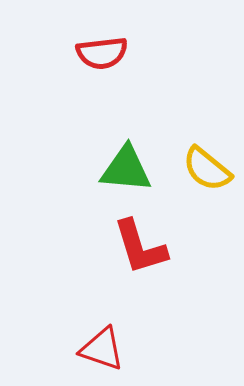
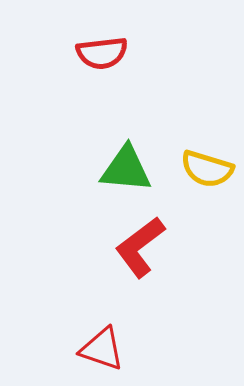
yellow semicircle: rotated 22 degrees counterclockwise
red L-shape: rotated 70 degrees clockwise
